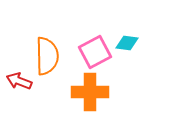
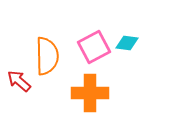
pink square: moved 1 px left, 5 px up
red arrow: rotated 20 degrees clockwise
orange cross: moved 1 px down
